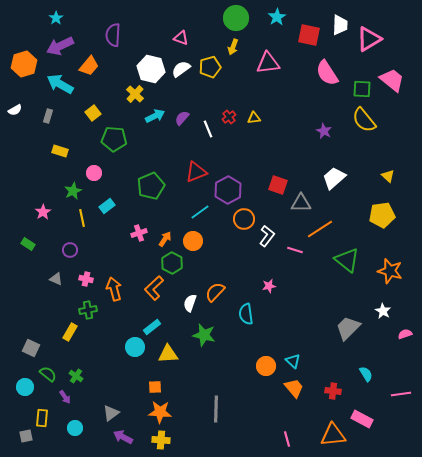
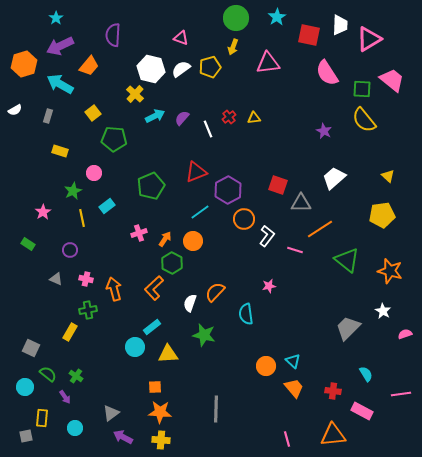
pink rectangle at (362, 419): moved 8 px up
